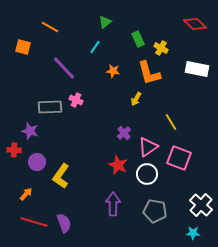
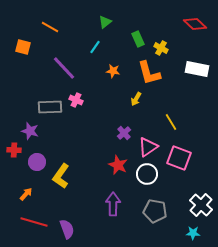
purple semicircle: moved 3 px right, 6 px down
